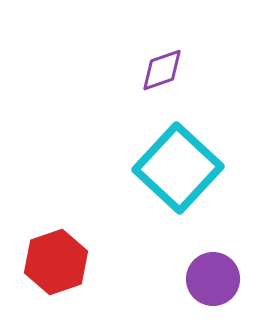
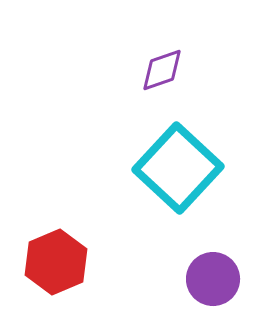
red hexagon: rotated 4 degrees counterclockwise
